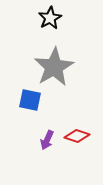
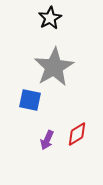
red diamond: moved 2 px up; rotated 50 degrees counterclockwise
